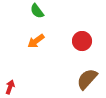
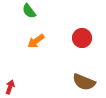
green semicircle: moved 8 px left
red circle: moved 3 px up
brown semicircle: moved 3 px left, 3 px down; rotated 110 degrees counterclockwise
